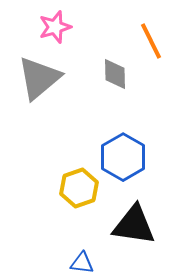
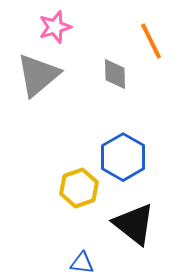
gray triangle: moved 1 px left, 3 px up
black triangle: moved 1 px up; rotated 30 degrees clockwise
